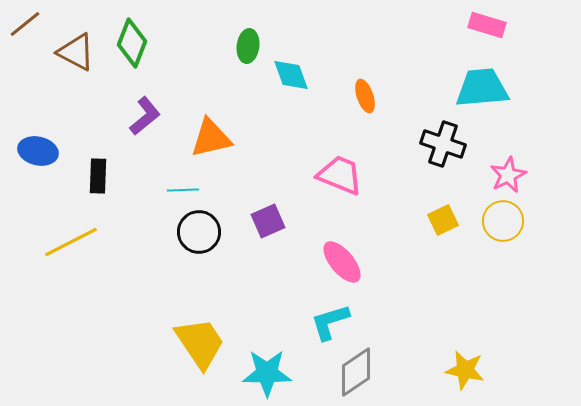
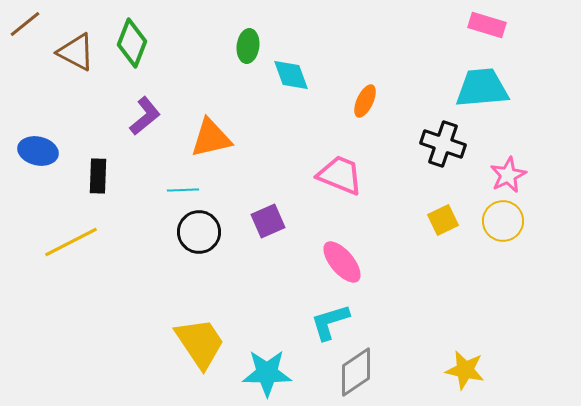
orange ellipse: moved 5 px down; rotated 44 degrees clockwise
